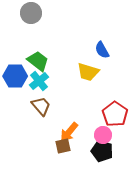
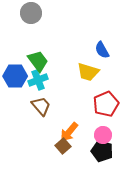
green trapezoid: rotated 15 degrees clockwise
cyan cross: moved 1 px left, 1 px up; rotated 18 degrees clockwise
red pentagon: moved 9 px left, 10 px up; rotated 15 degrees clockwise
brown square: rotated 28 degrees counterclockwise
